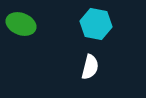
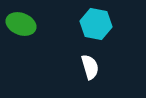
white semicircle: rotated 30 degrees counterclockwise
